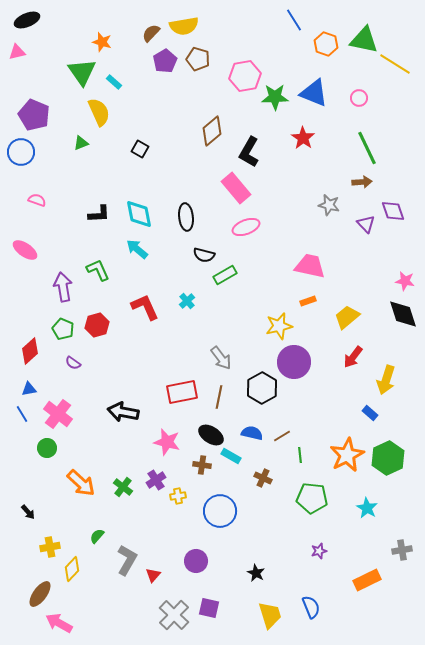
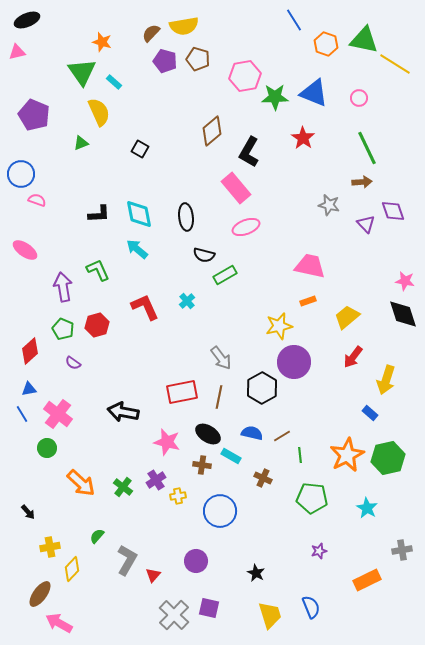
purple pentagon at (165, 61): rotated 25 degrees counterclockwise
blue circle at (21, 152): moved 22 px down
black ellipse at (211, 435): moved 3 px left, 1 px up
green hexagon at (388, 458): rotated 12 degrees clockwise
